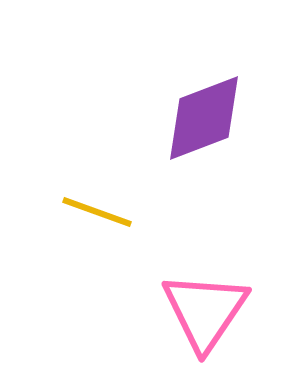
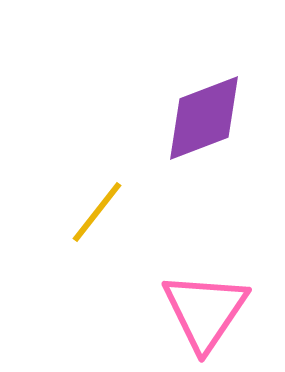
yellow line: rotated 72 degrees counterclockwise
